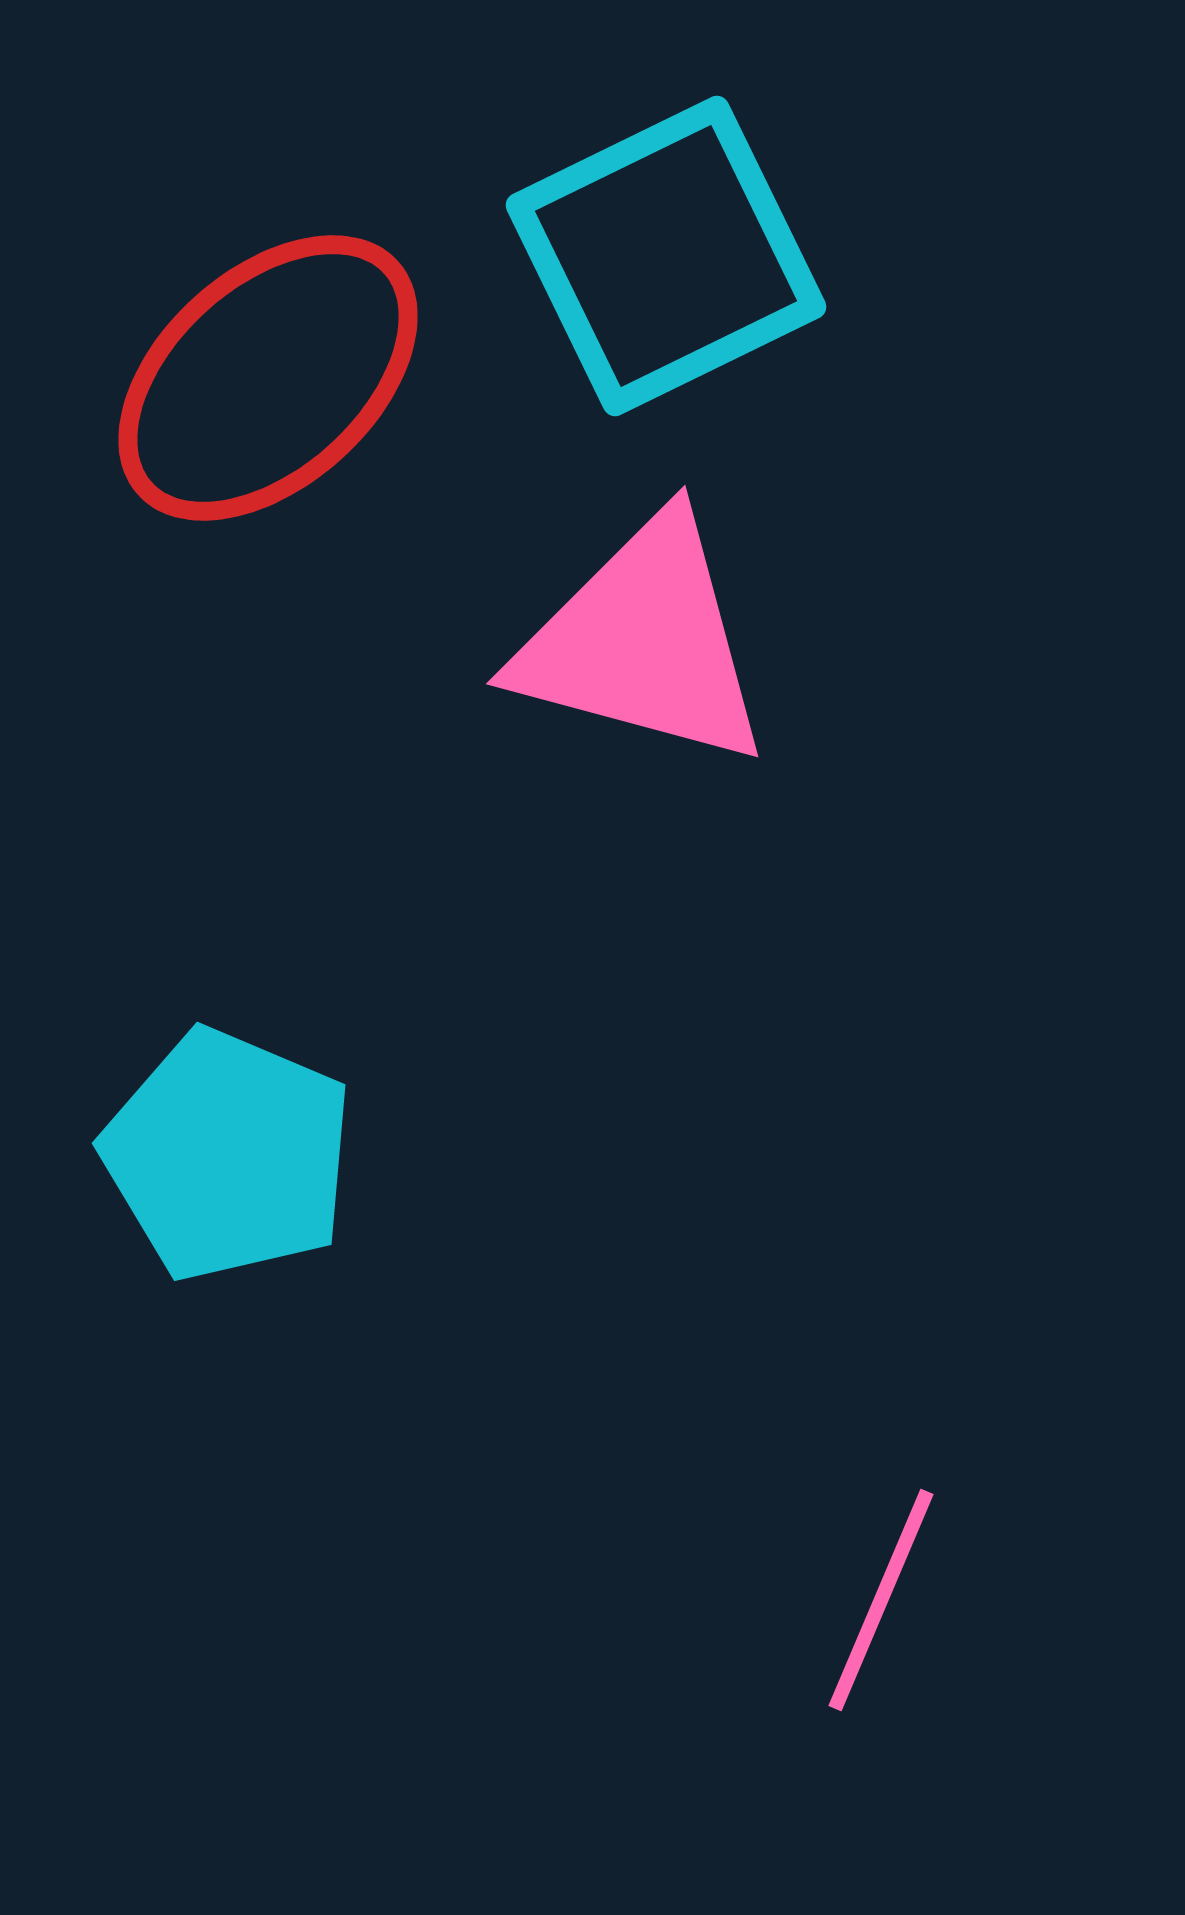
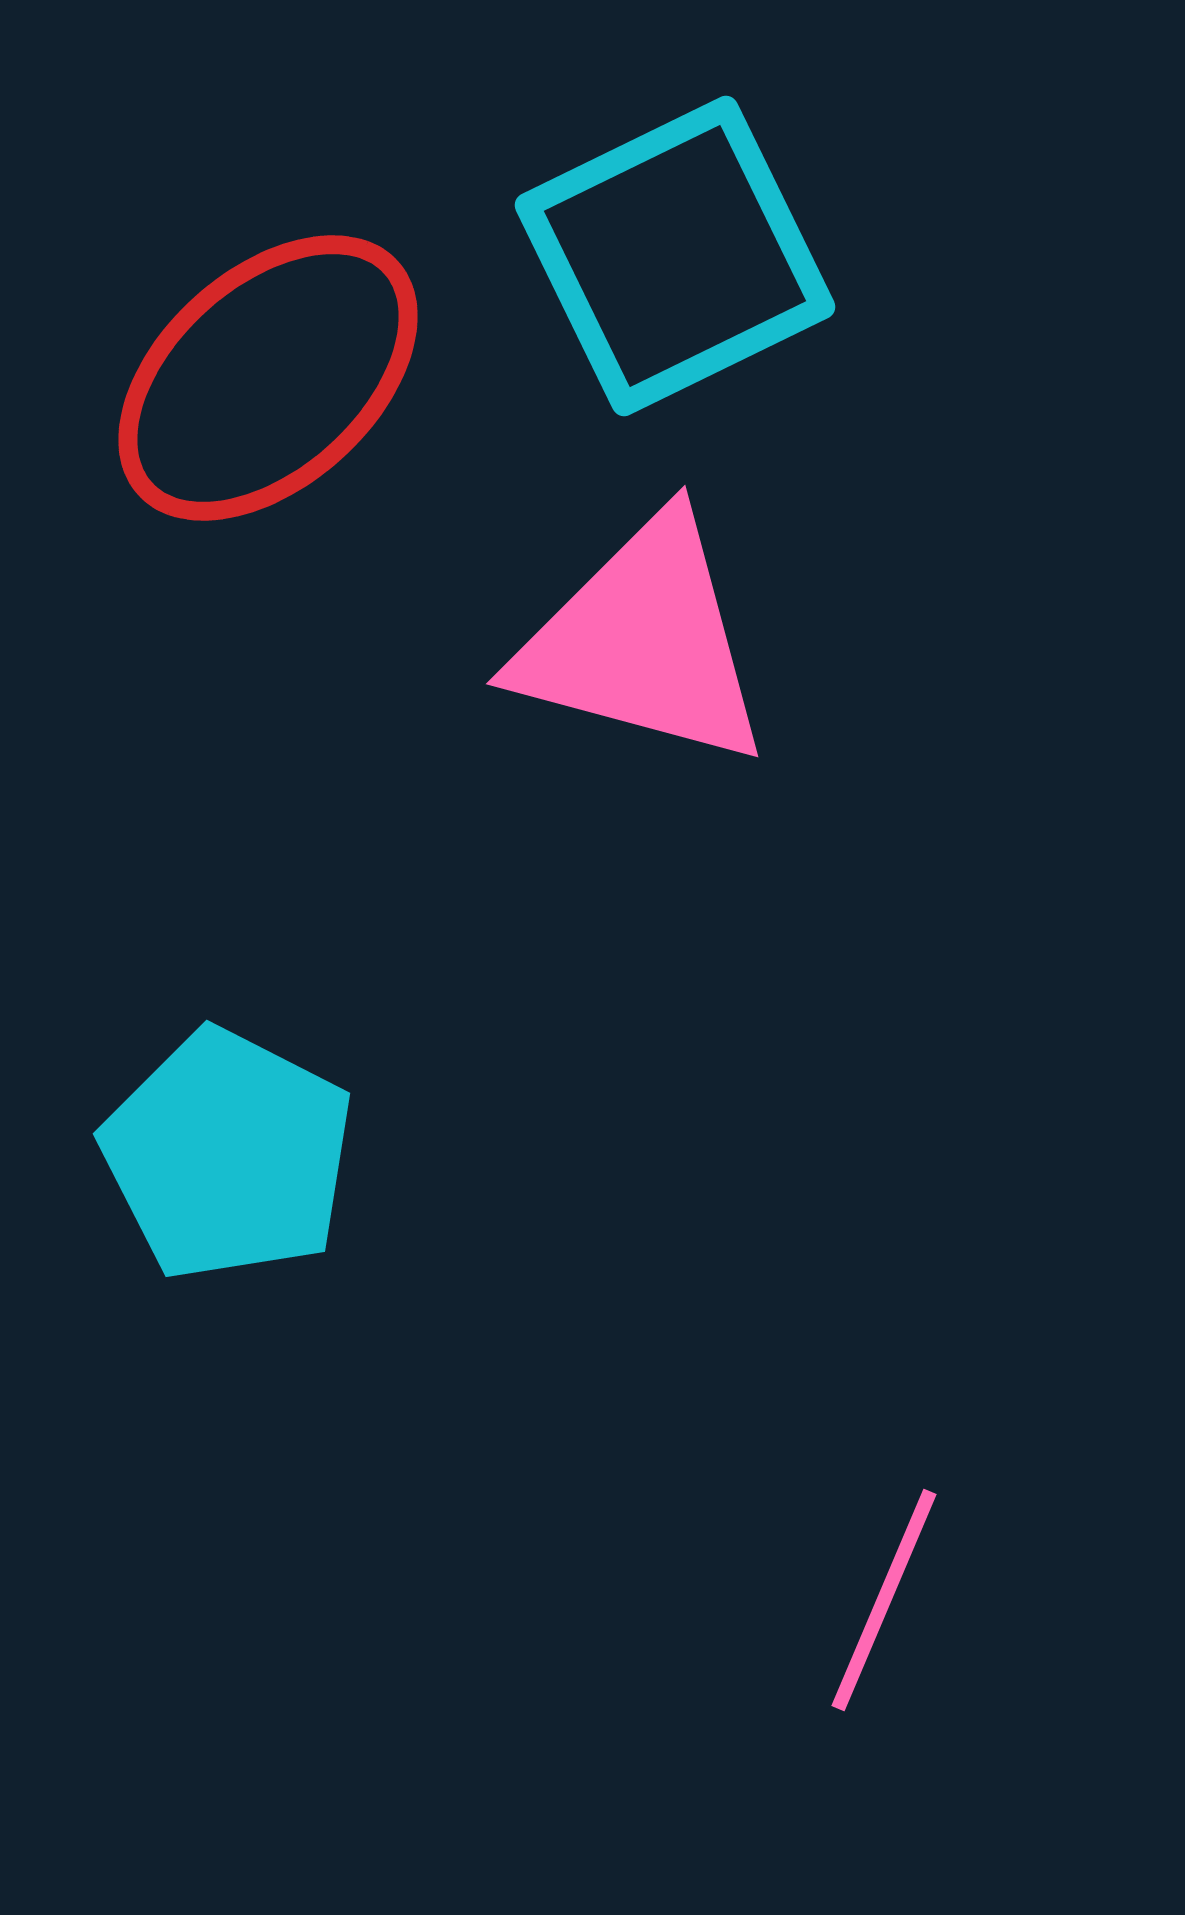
cyan square: moved 9 px right
cyan pentagon: rotated 4 degrees clockwise
pink line: moved 3 px right
